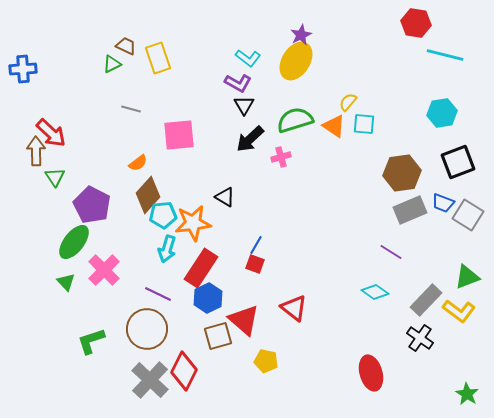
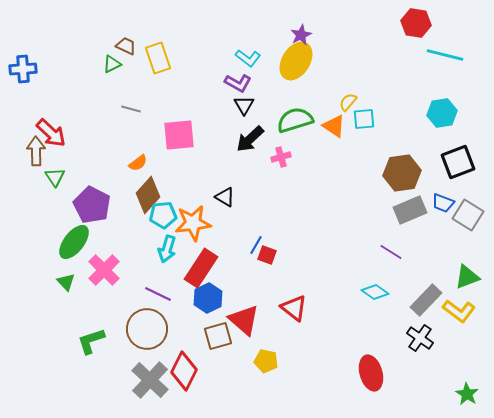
cyan square at (364, 124): moved 5 px up; rotated 10 degrees counterclockwise
red square at (255, 264): moved 12 px right, 9 px up
